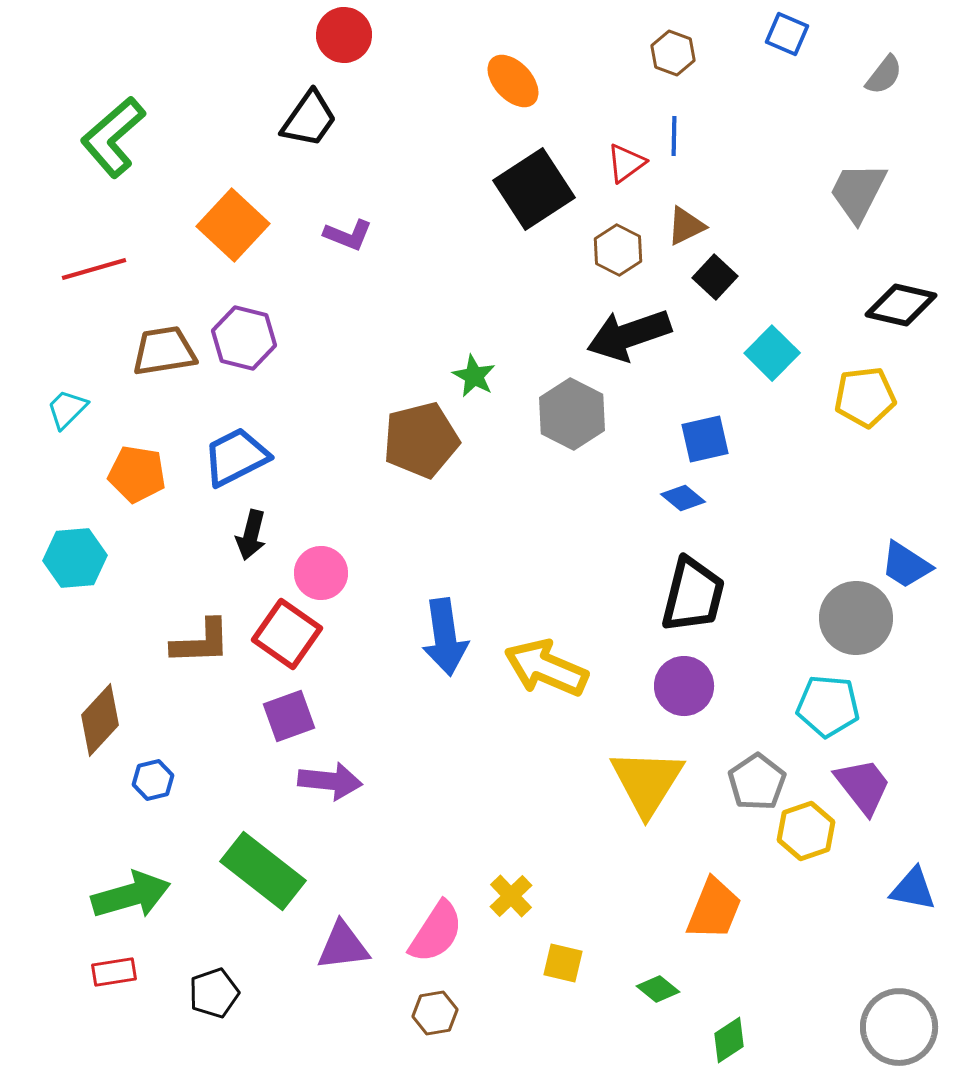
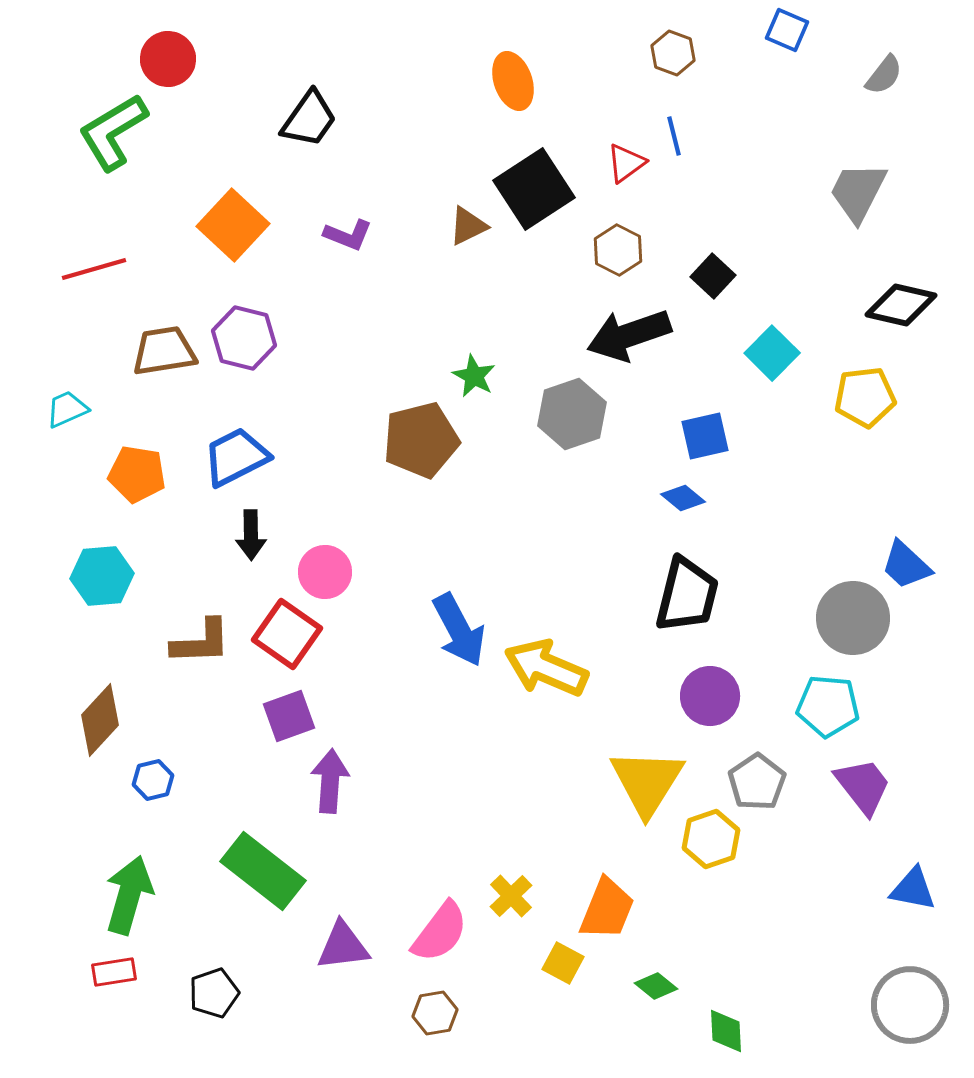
blue square at (787, 34): moved 4 px up
red circle at (344, 35): moved 176 px left, 24 px down
orange ellipse at (513, 81): rotated 24 degrees clockwise
blue line at (674, 136): rotated 15 degrees counterclockwise
green L-shape at (113, 137): moved 5 px up; rotated 10 degrees clockwise
brown triangle at (686, 226): moved 218 px left
black square at (715, 277): moved 2 px left, 1 px up
cyan trapezoid at (67, 409): rotated 21 degrees clockwise
gray hexagon at (572, 414): rotated 14 degrees clockwise
blue square at (705, 439): moved 3 px up
black arrow at (251, 535): rotated 15 degrees counterclockwise
cyan hexagon at (75, 558): moved 27 px right, 18 px down
blue trapezoid at (906, 565): rotated 10 degrees clockwise
pink circle at (321, 573): moved 4 px right, 1 px up
black trapezoid at (693, 595): moved 6 px left
gray circle at (856, 618): moved 3 px left
blue arrow at (445, 637): moved 14 px right, 7 px up; rotated 20 degrees counterclockwise
purple circle at (684, 686): moved 26 px right, 10 px down
purple arrow at (330, 781): rotated 92 degrees counterclockwise
yellow hexagon at (806, 831): moved 95 px left, 8 px down
green arrow at (131, 895): moved 2 px left; rotated 58 degrees counterclockwise
orange trapezoid at (714, 909): moved 107 px left
pink semicircle at (436, 932): moved 4 px right; rotated 4 degrees clockwise
yellow square at (563, 963): rotated 15 degrees clockwise
green diamond at (658, 989): moved 2 px left, 3 px up
gray circle at (899, 1027): moved 11 px right, 22 px up
green diamond at (729, 1040): moved 3 px left, 9 px up; rotated 60 degrees counterclockwise
